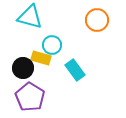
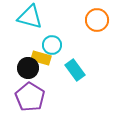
black circle: moved 5 px right
